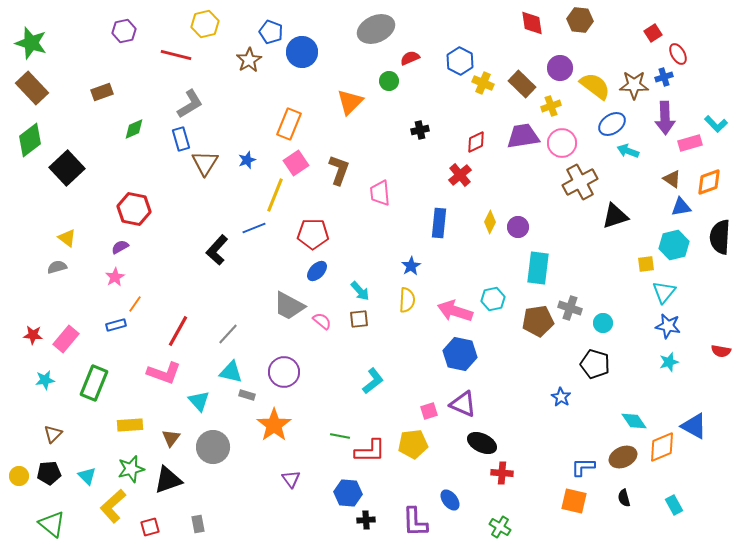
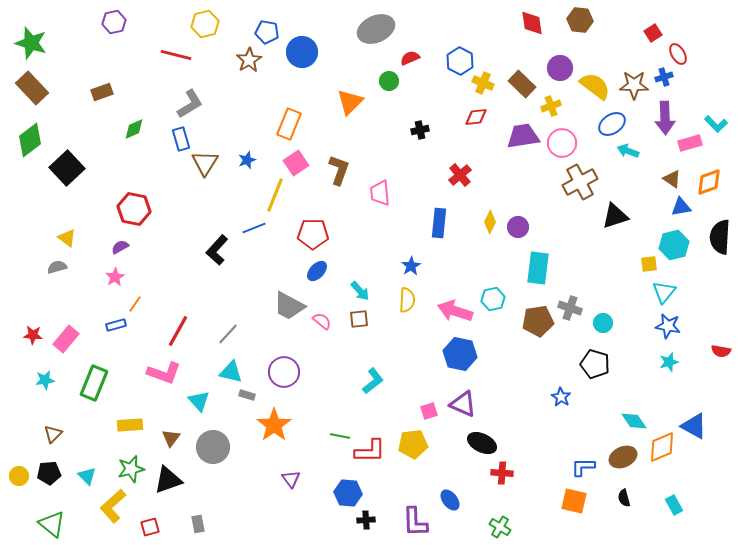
purple hexagon at (124, 31): moved 10 px left, 9 px up
blue pentagon at (271, 32): moved 4 px left; rotated 10 degrees counterclockwise
red diamond at (476, 142): moved 25 px up; rotated 20 degrees clockwise
yellow square at (646, 264): moved 3 px right
